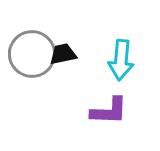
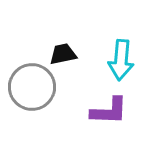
gray circle: moved 33 px down
